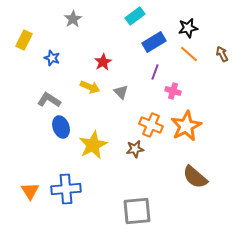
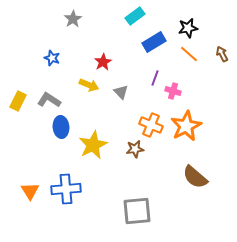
yellow rectangle: moved 6 px left, 61 px down
purple line: moved 6 px down
yellow arrow: moved 1 px left, 2 px up
blue ellipse: rotated 15 degrees clockwise
